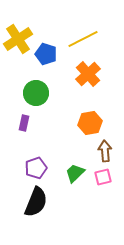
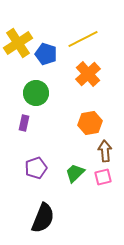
yellow cross: moved 4 px down
black semicircle: moved 7 px right, 16 px down
